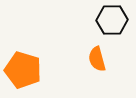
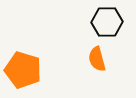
black hexagon: moved 5 px left, 2 px down
